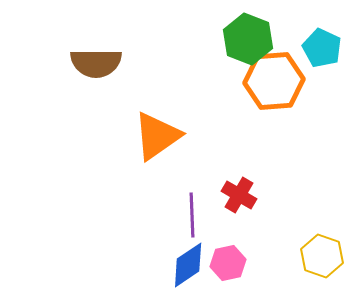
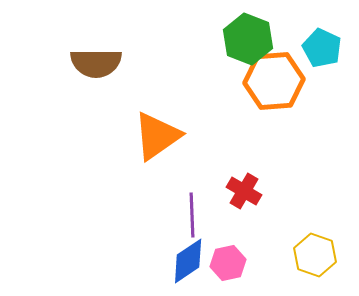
red cross: moved 5 px right, 4 px up
yellow hexagon: moved 7 px left, 1 px up
blue diamond: moved 4 px up
